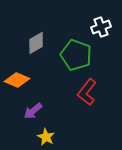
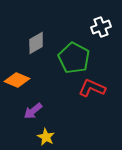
green pentagon: moved 2 px left, 3 px down; rotated 8 degrees clockwise
red L-shape: moved 5 px right, 4 px up; rotated 76 degrees clockwise
